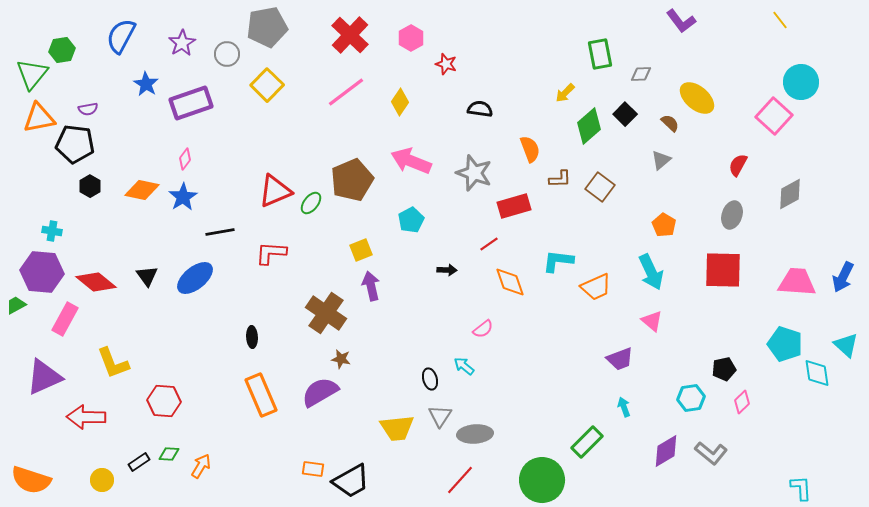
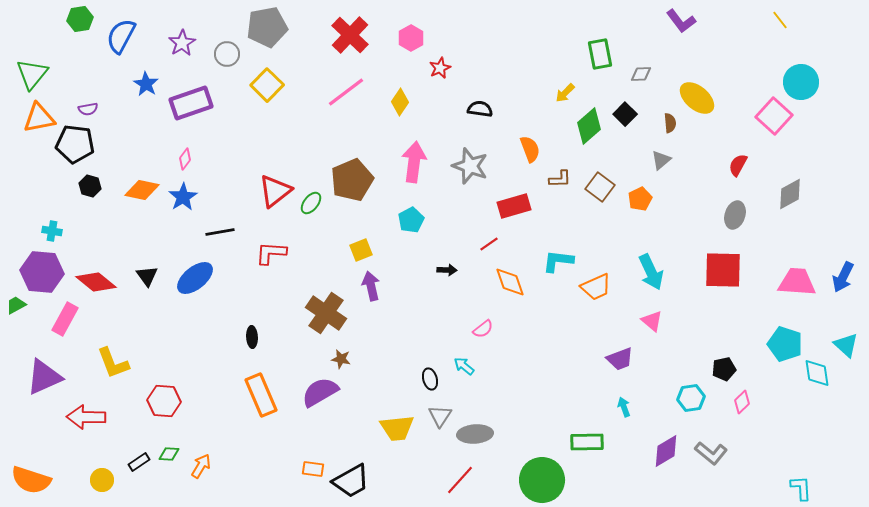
green hexagon at (62, 50): moved 18 px right, 31 px up
red star at (446, 64): moved 6 px left, 4 px down; rotated 30 degrees clockwise
brown semicircle at (670, 123): rotated 42 degrees clockwise
pink arrow at (411, 161): moved 3 px right, 1 px down; rotated 75 degrees clockwise
gray star at (474, 173): moved 4 px left, 7 px up
black hexagon at (90, 186): rotated 15 degrees counterclockwise
red triangle at (275, 191): rotated 15 degrees counterclockwise
gray ellipse at (732, 215): moved 3 px right
orange pentagon at (664, 225): moved 24 px left, 26 px up; rotated 15 degrees clockwise
green rectangle at (587, 442): rotated 44 degrees clockwise
